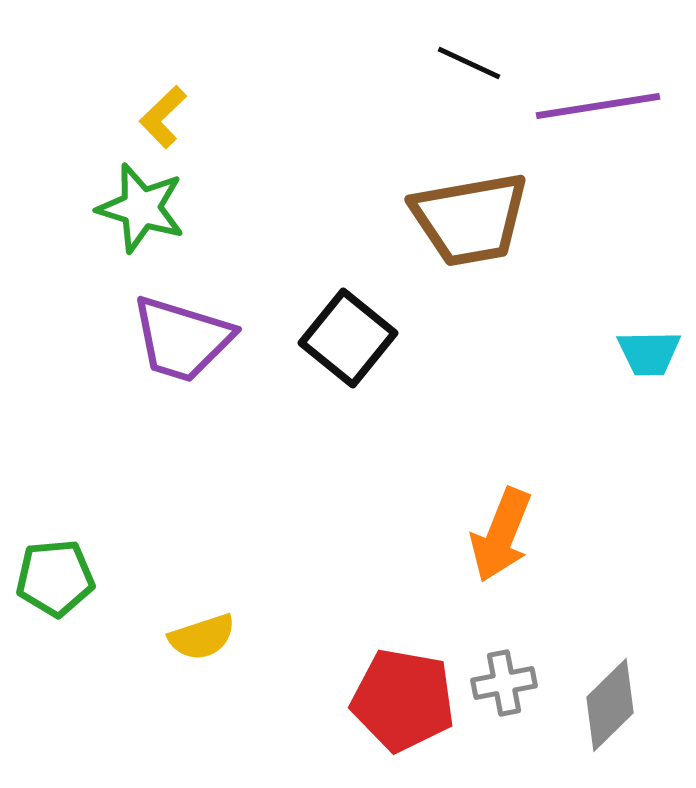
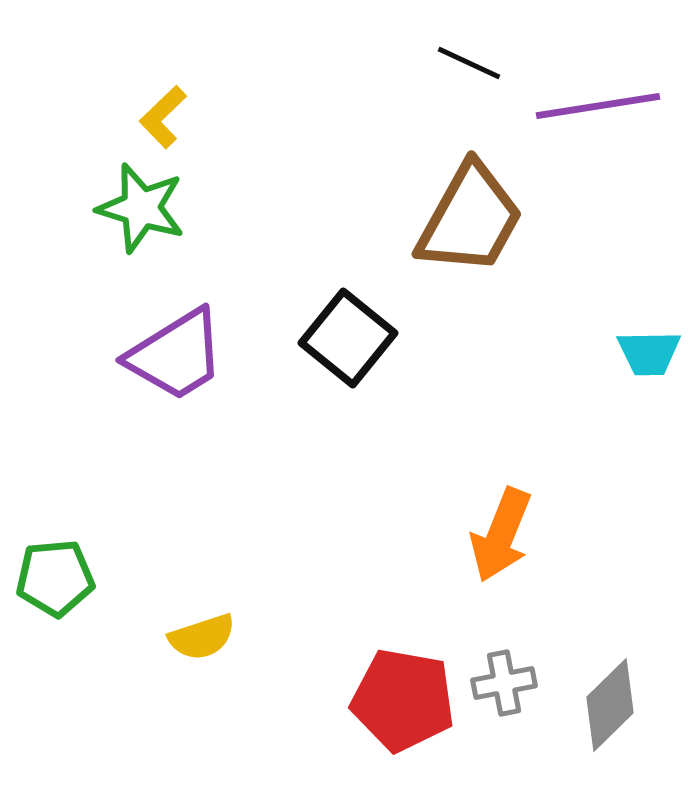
brown trapezoid: rotated 51 degrees counterclockwise
purple trapezoid: moved 6 px left, 16 px down; rotated 49 degrees counterclockwise
